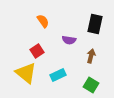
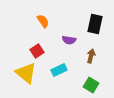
cyan rectangle: moved 1 px right, 5 px up
